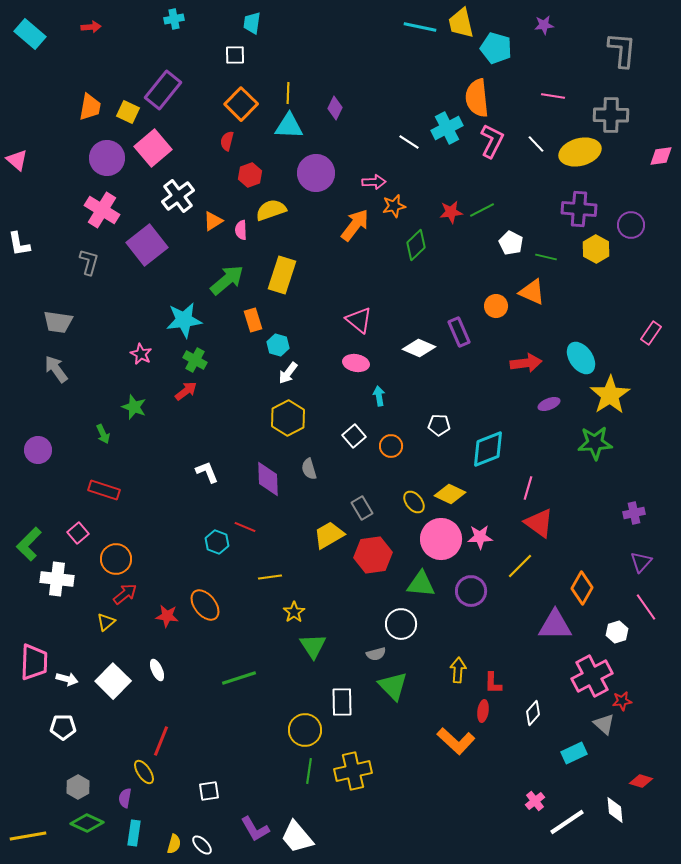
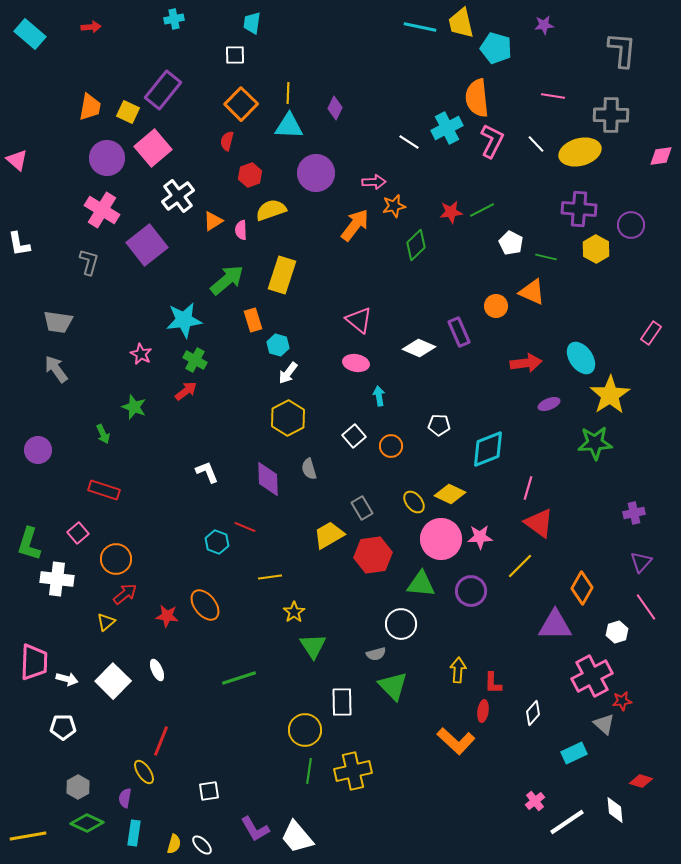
green L-shape at (29, 544): rotated 28 degrees counterclockwise
